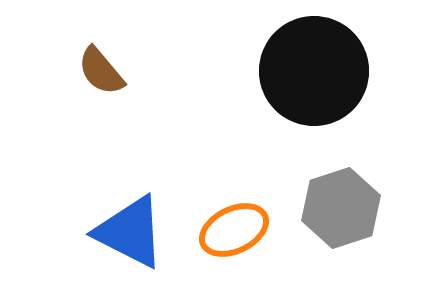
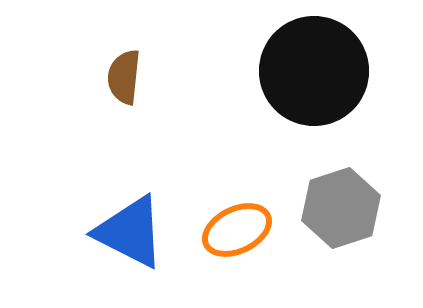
brown semicircle: moved 23 px right, 6 px down; rotated 46 degrees clockwise
orange ellipse: moved 3 px right
